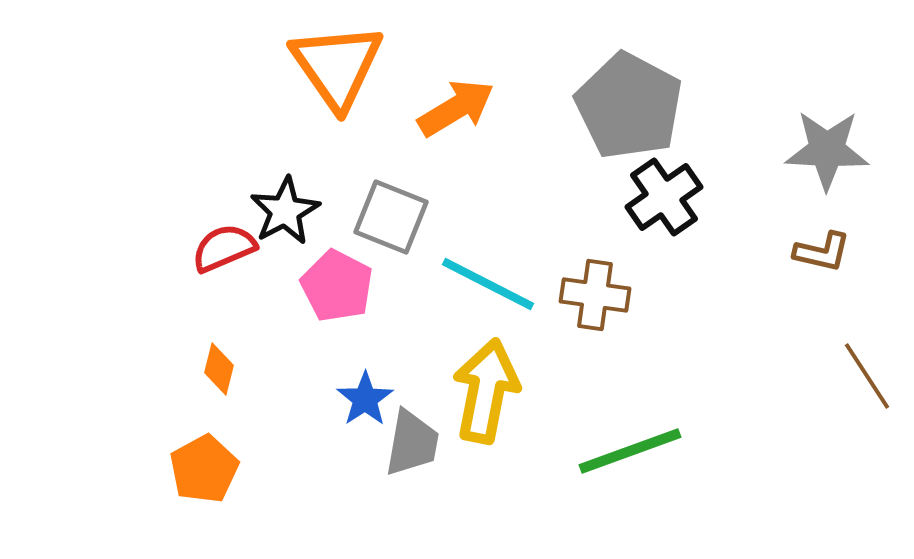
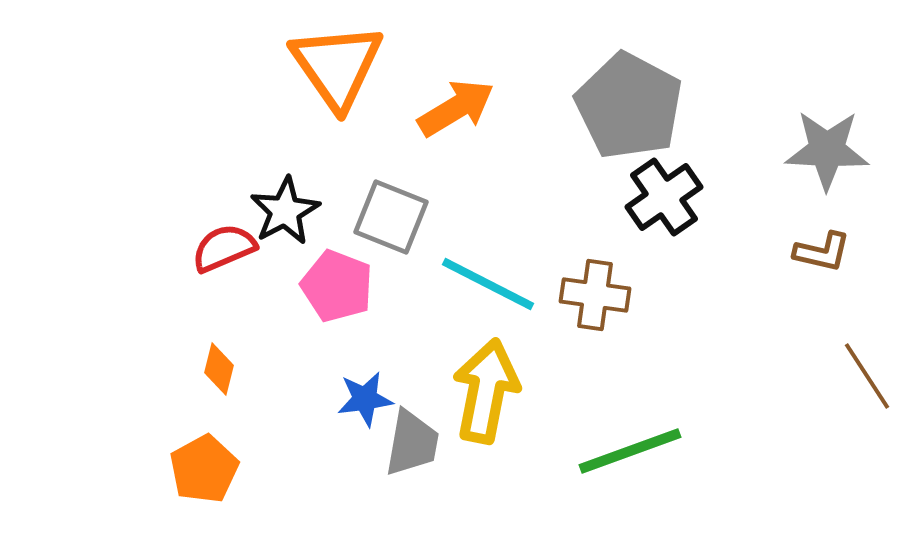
pink pentagon: rotated 6 degrees counterclockwise
blue star: rotated 26 degrees clockwise
